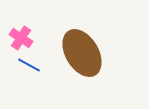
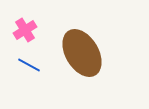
pink cross: moved 4 px right, 8 px up; rotated 25 degrees clockwise
